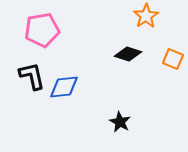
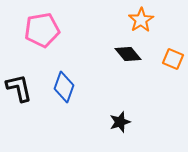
orange star: moved 5 px left, 4 px down
black diamond: rotated 32 degrees clockwise
black L-shape: moved 13 px left, 12 px down
blue diamond: rotated 64 degrees counterclockwise
black star: rotated 25 degrees clockwise
